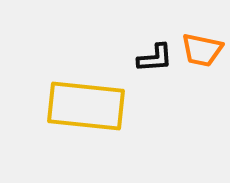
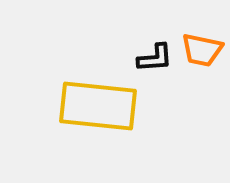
yellow rectangle: moved 12 px right
